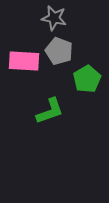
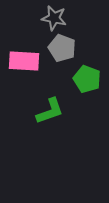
gray pentagon: moved 3 px right, 3 px up
green pentagon: rotated 20 degrees counterclockwise
